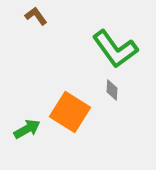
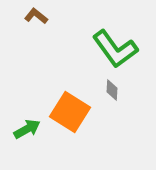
brown L-shape: rotated 15 degrees counterclockwise
